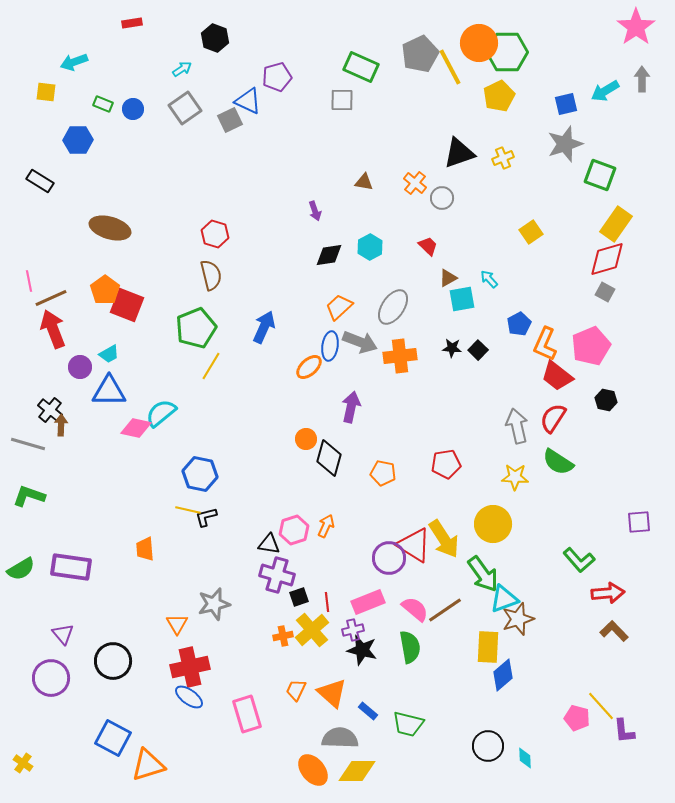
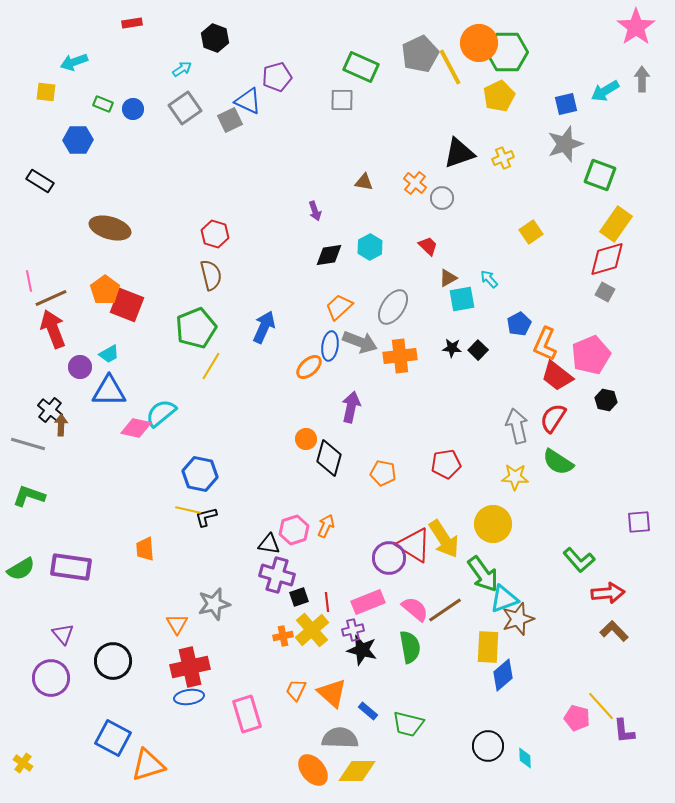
pink pentagon at (591, 346): moved 9 px down
blue ellipse at (189, 697): rotated 44 degrees counterclockwise
